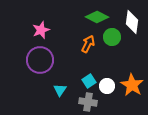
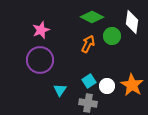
green diamond: moved 5 px left
green circle: moved 1 px up
gray cross: moved 1 px down
